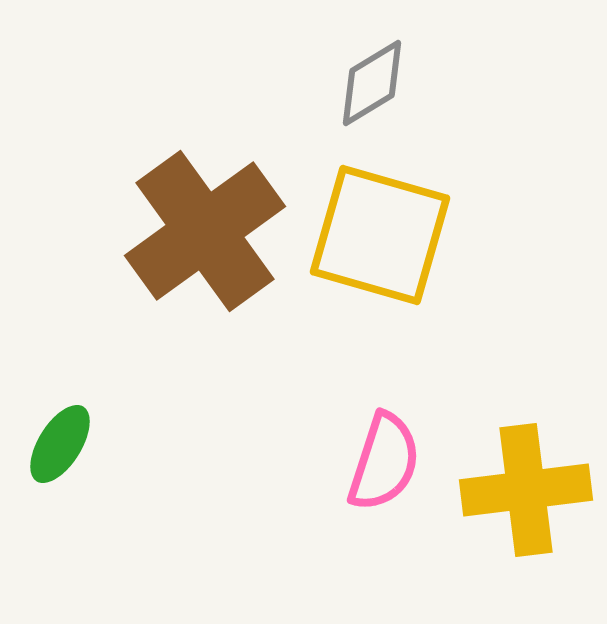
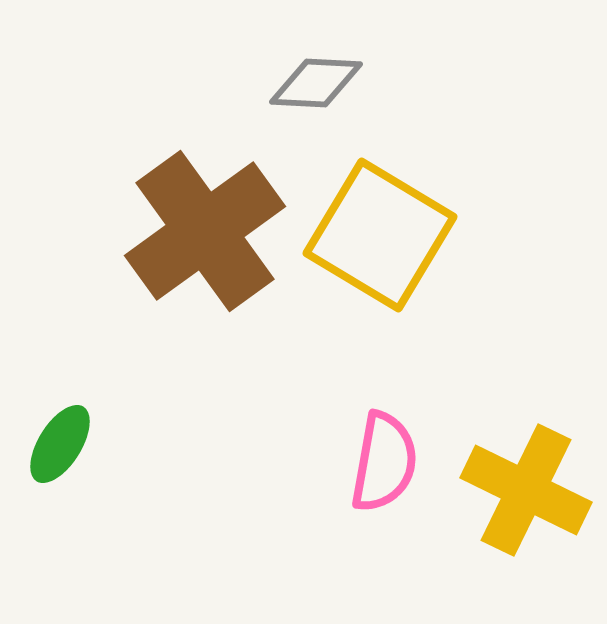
gray diamond: moved 56 px left; rotated 34 degrees clockwise
yellow square: rotated 15 degrees clockwise
pink semicircle: rotated 8 degrees counterclockwise
yellow cross: rotated 33 degrees clockwise
